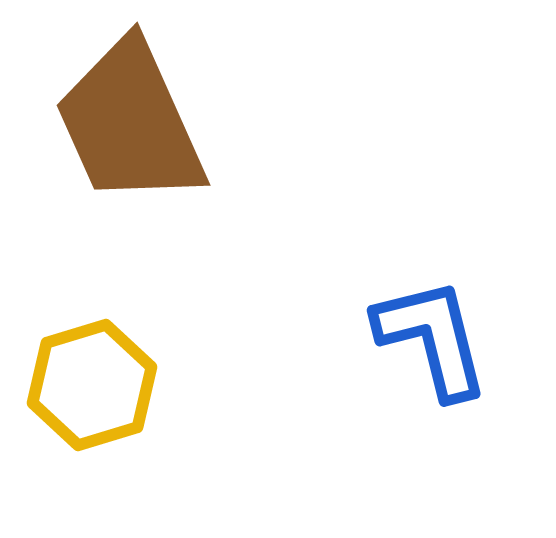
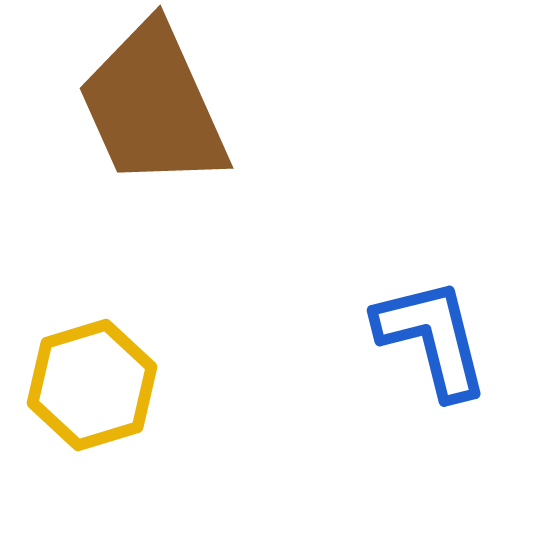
brown trapezoid: moved 23 px right, 17 px up
